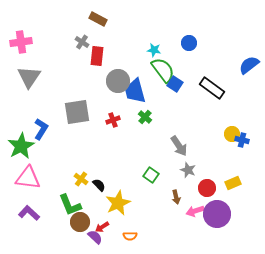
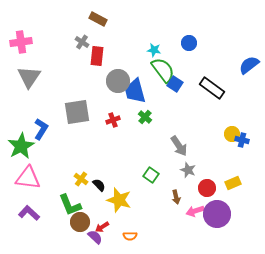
yellow star: moved 1 px right, 3 px up; rotated 30 degrees counterclockwise
